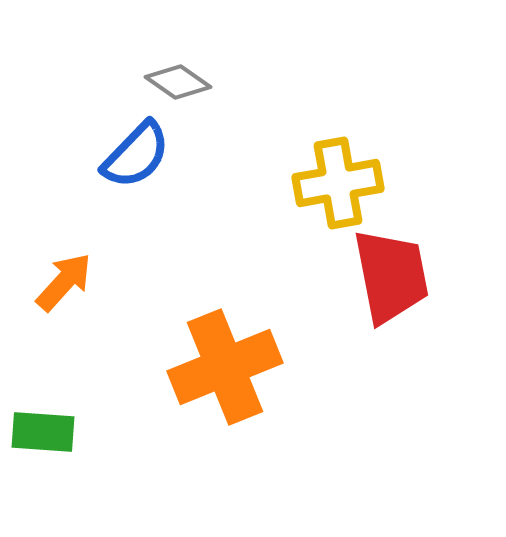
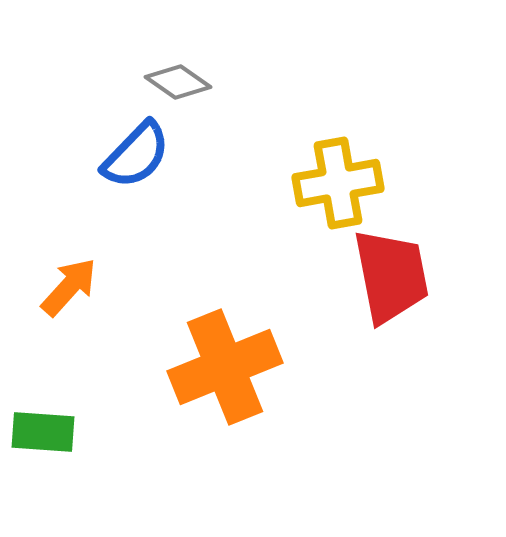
orange arrow: moved 5 px right, 5 px down
